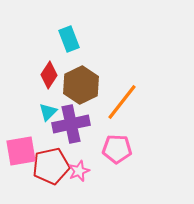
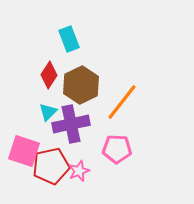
pink square: moved 3 px right; rotated 28 degrees clockwise
